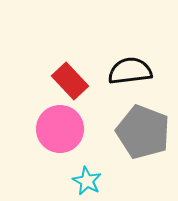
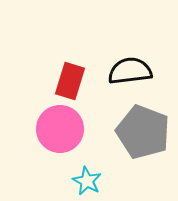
red rectangle: rotated 60 degrees clockwise
